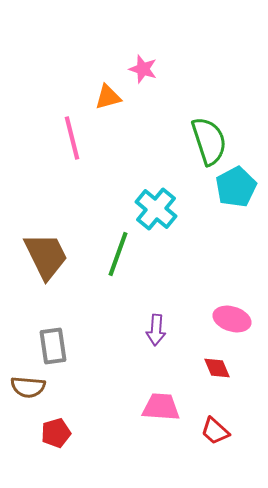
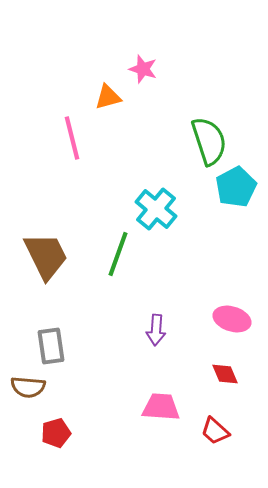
gray rectangle: moved 2 px left
red diamond: moved 8 px right, 6 px down
